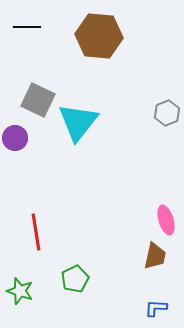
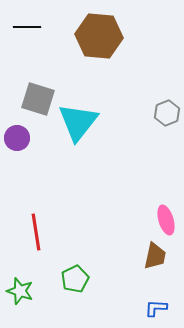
gray square: moved 1 px up; rotated 8 degrees counterclockwise
purple circle: moved 2 px right
